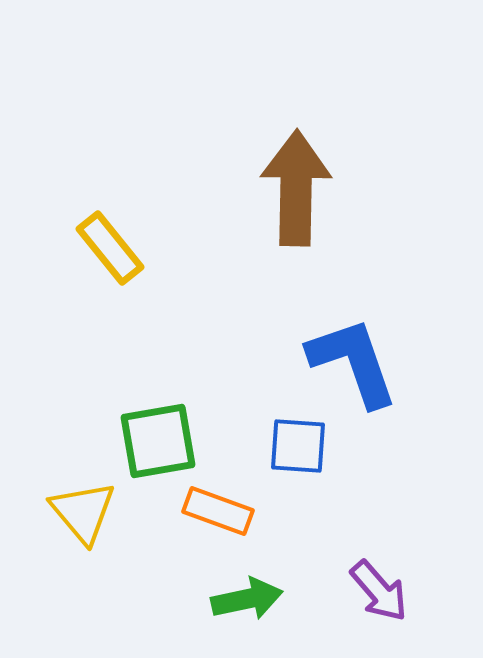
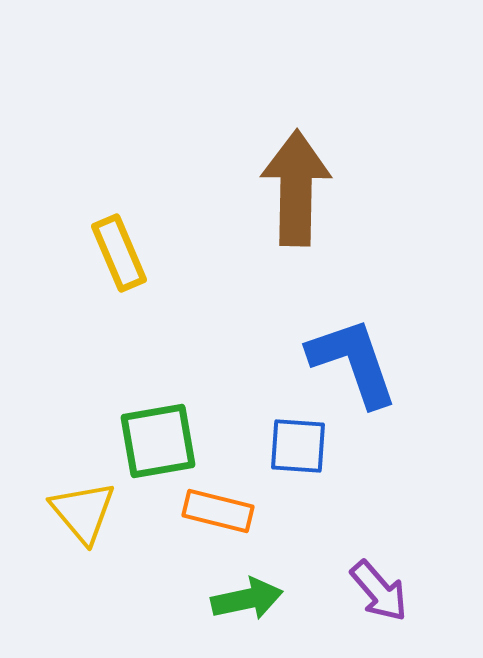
yellow rectangle: moved 9 px right, 5 px down; rotated 16 degrees clockwise
orange rectangle: rotated 6 degrees counterclockwise
